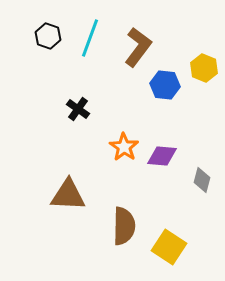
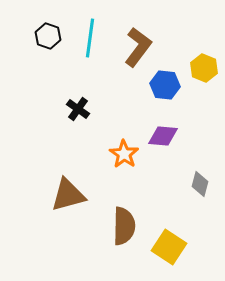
cyan line: rotated 12 degrees counterclockwise
orange star: moved 7 px down
purple diamond: moved 1 px right, 20 px up
gray diamond: moved 2 px left, 4 px down
brown triangle: rotated 18 degrees counterclockwise
